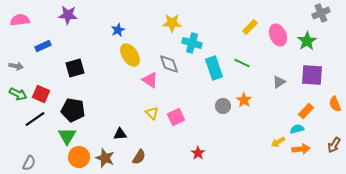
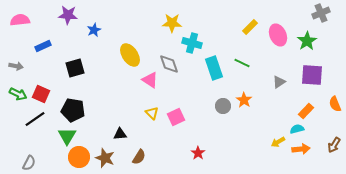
blue star: moved 24 px left
